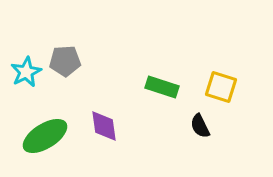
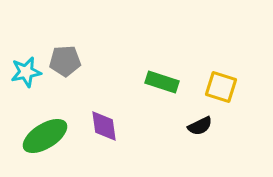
cyan star: rotated 16 degrees clockwise
green rectangle: moved 5 px up
black semicircle: rotated 90 degrees counterclockwise
